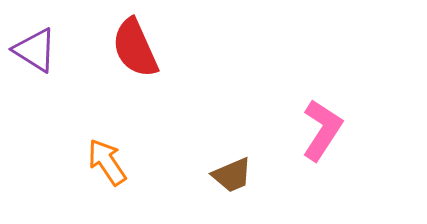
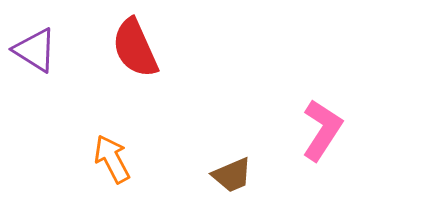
orange arrow: moved 5 px right, 3 px up; rotated 6 degrees clockwise
